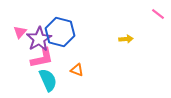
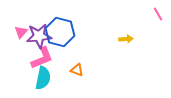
pink line: rotated 24 degrees clockwise
pink triangle: moved 1 px right
purple star: moved 3 px up; rotated 25 degrees clockwise
pink L-shape: rotated 10 degrees counterclockwise
cyan semicircle: moved 5 px left, 2 px up; rotated 35 degrees clockwise
